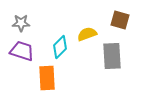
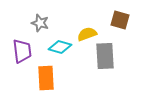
gray star: moved 19 px right; rotated 18 degrees clockwise
cyan diamond: rotated 60 degrees clockwise
purple trapezoid: rotated 65 degrees clockwise
gray rectangle: moved 7 px left
orange rectangle: moved 1 px left
